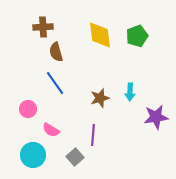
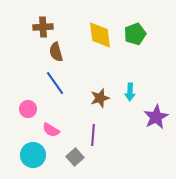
green pentagon: moved 2 px left, 2 px up
purple star: rotated 20 degrees counterclockwise
